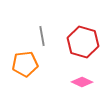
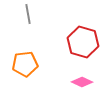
gray line: moved 14 px left, 22 px up
